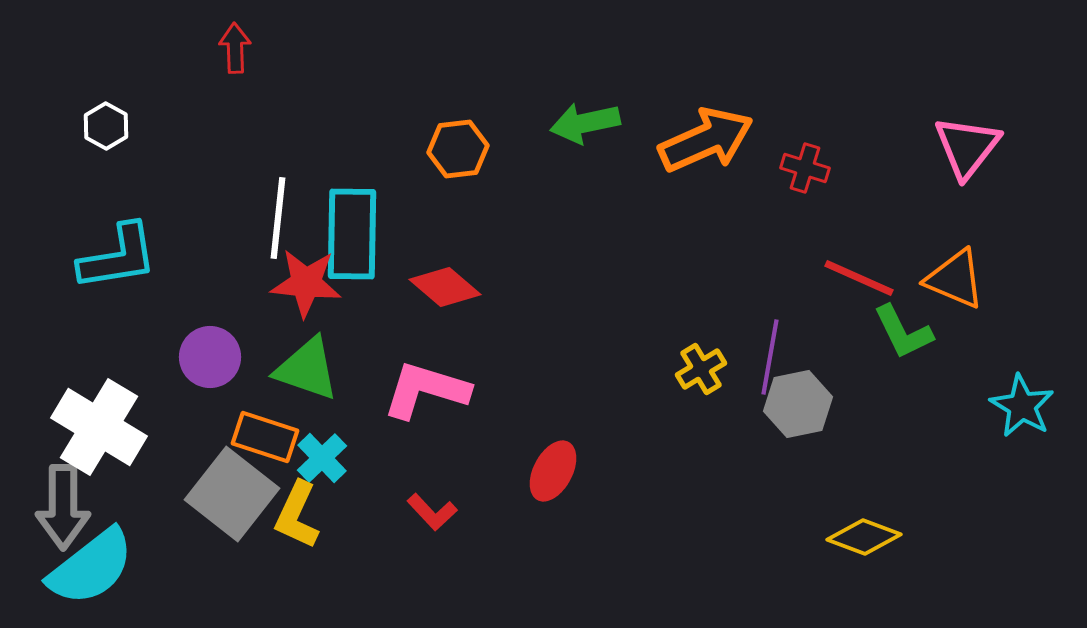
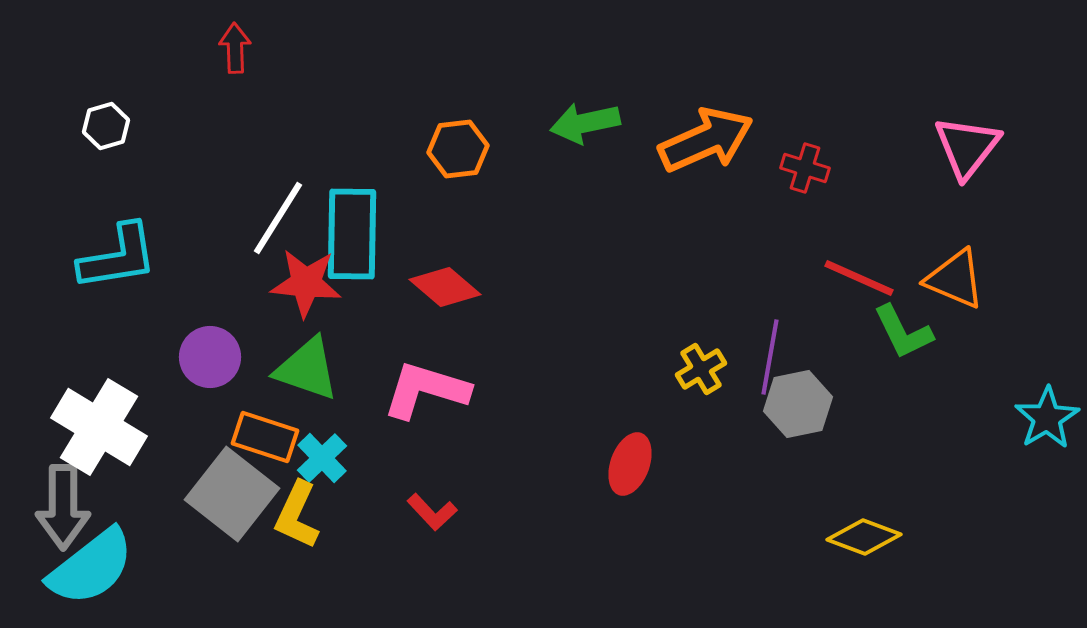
white hexagon: rotated 15 degrees clockwise
white line: rotated 26 degrees clockwise
cyan star: moved 25 px right, 12 px down; rotated 10 degrees clockwise
red ellipse: moved 77 px right, 7 px up; rotated 8 degrees counterclockwise
